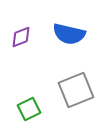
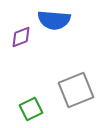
blue semicircle: moved 15 px left, 14 px up; rotated 8 degrees counterclockwise
green square: moved 2 px right
